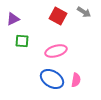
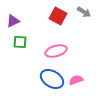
purple triangle: moved 2 px down
green square: moved 2 px left, 1 px down
pink semicircle: rotated 120 degrees counterclockwise
